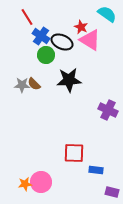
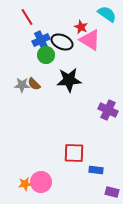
blue cross: moved 4 px down; rotated 30 degrees clockwise
